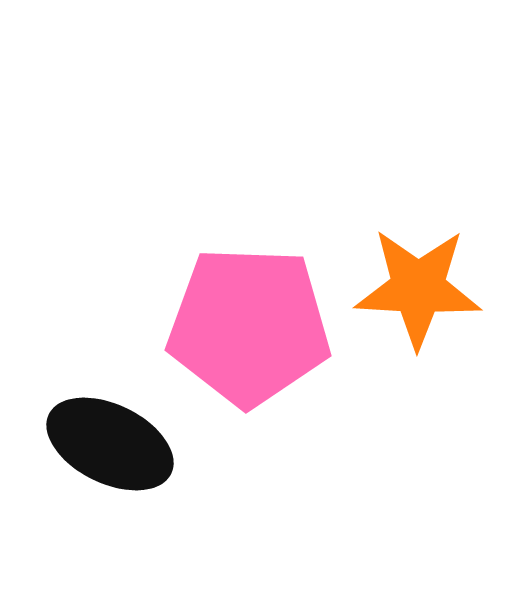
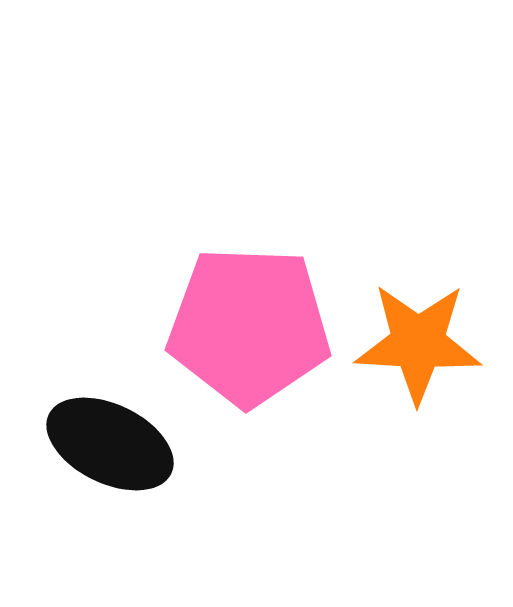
orange star: moved 55 px down
